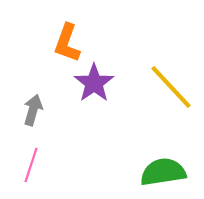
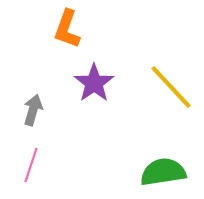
orange L-shape: moved 14 px up
